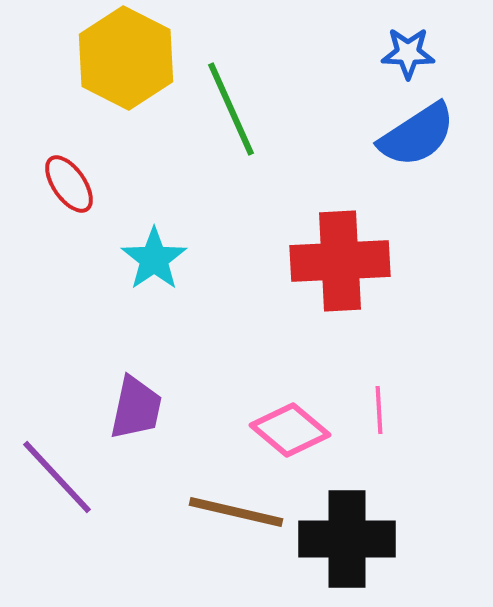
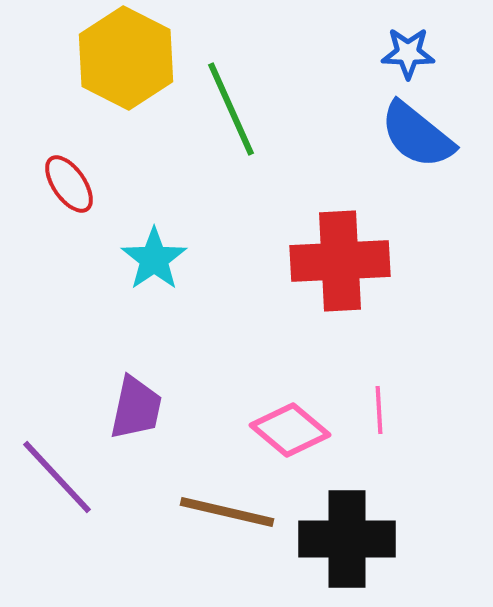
blue semicircle: rotated 72 degrees clockwise
brown line: moved 9 px left
